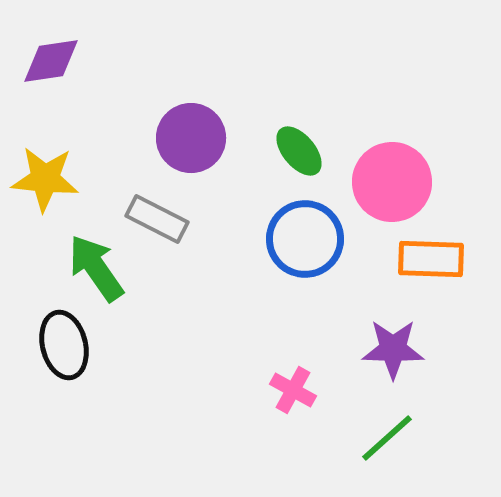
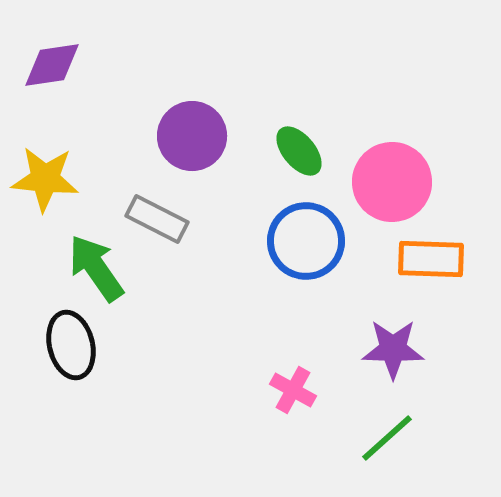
purple diamond: moved 1 px right, 4 px down
purple circle: moved 1 px right, 2 px up
blue circle: moved 1 px right, 2 px down
black ellipse: moved 7 px right
